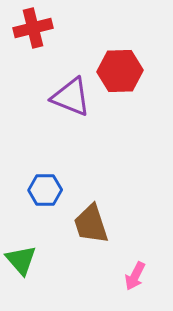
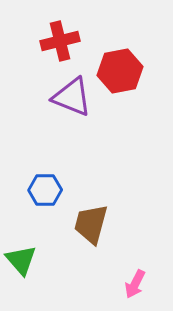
red cross: moved 27 px right, 13 px down
red hexagon: rotated 9 degrees counterclockwise
purple triangle: moved 1 px right
brown trapezoid: rotated 33 degrees clockwise
pink arrow: moved 8 px down
